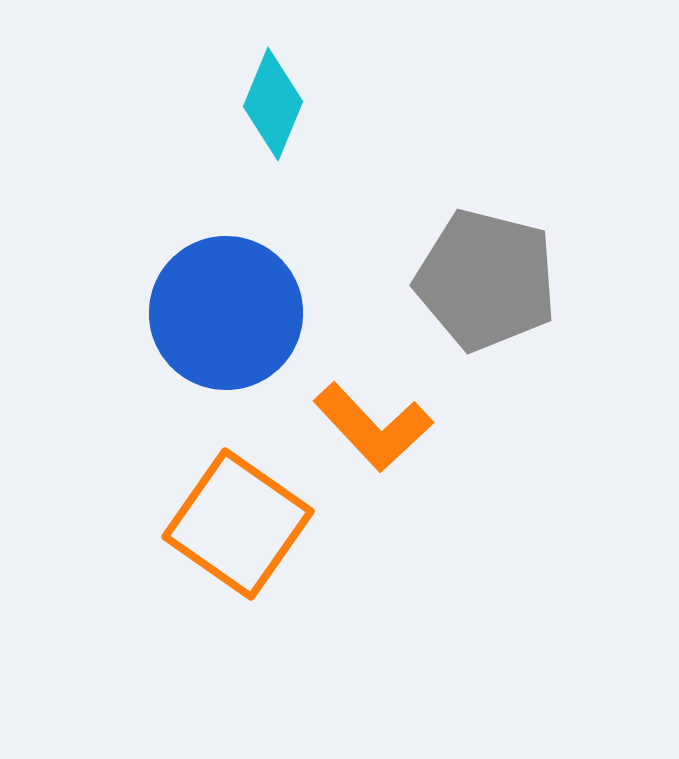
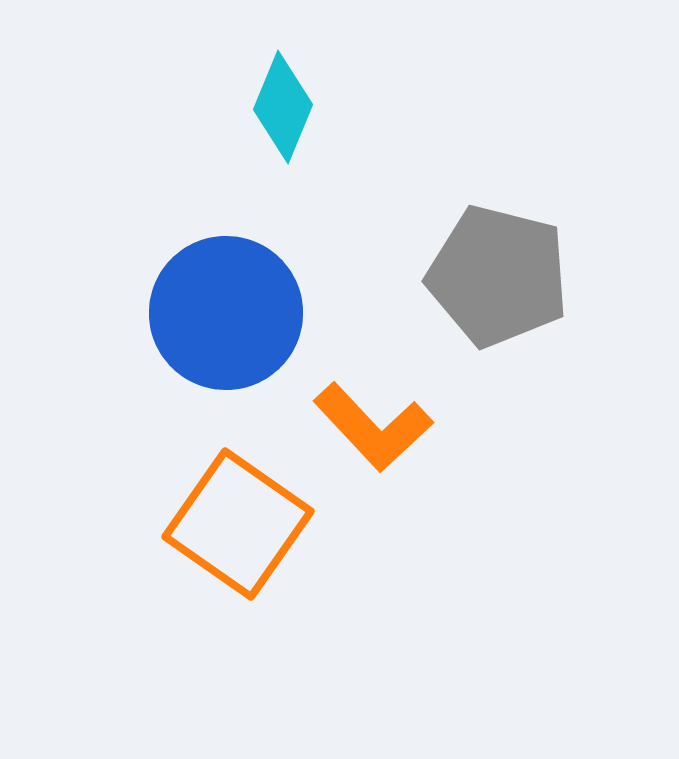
cyan diamond: moved 10 px right, 3 px down
gray pentagon: moved 12 px right, 4 px up
